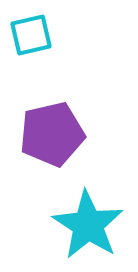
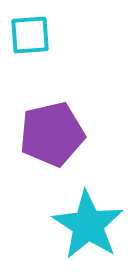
cyan square: moved 1 px left; rotated 9 degrees clockwise
